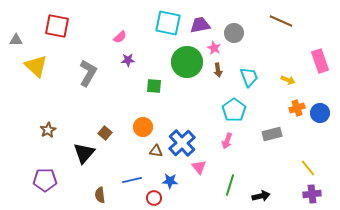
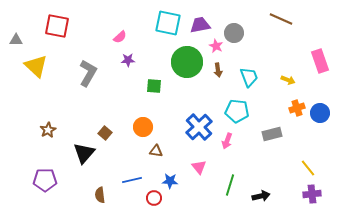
brown line: moved 2 px up
pink star: moved 2 px right, 2 px up
cyan pentagon: moved 3 px right, 1 px down; rotated 30 degrees counterclockwise
blue cross: moved 17 px right, 16 px up
